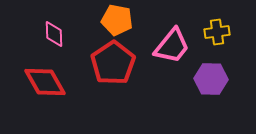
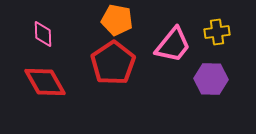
pink diamond: moved 11 px left
pink trapezoid: moved 1 px right, 1 px up
